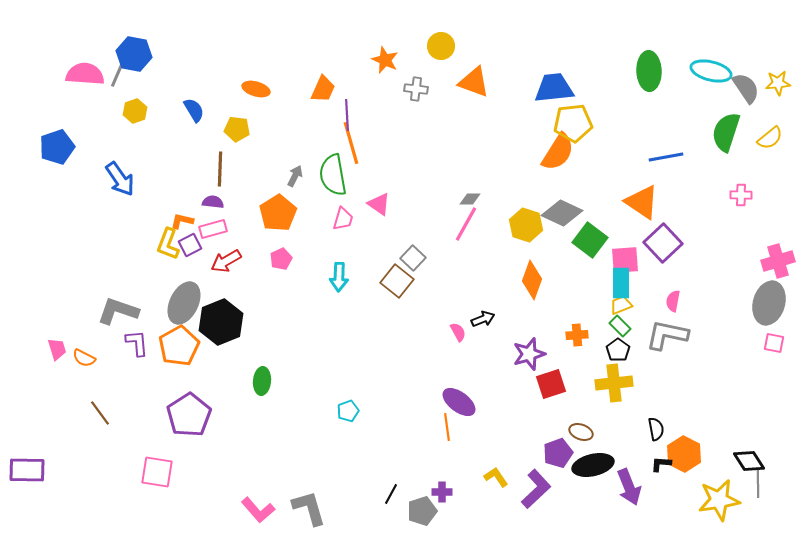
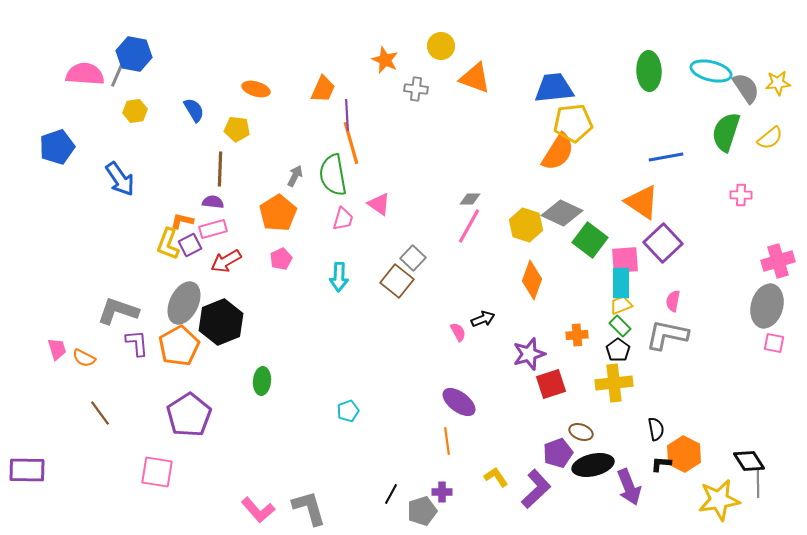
orange triangle at (474, 82): moved 1 px right, 4 px up
yellow hexagon at (135, 111): rotated 10 degrees clockwise
pink line at (466, 224): moved 3 px right, 2 px down
gray ellipse at (769, 303): moved 2 px left, 3 px down
orange line at (447, 427): moved 14 px down
